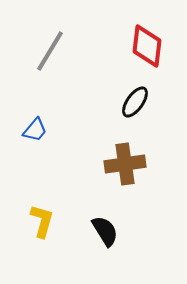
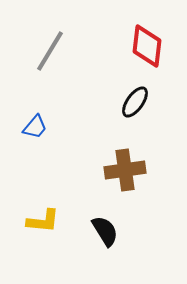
blue trapezoid: moved 3 px up
brown cross: moved 6 px down
yellow L-shape: moved 1 px right; rotated 80 degrees clockwise
